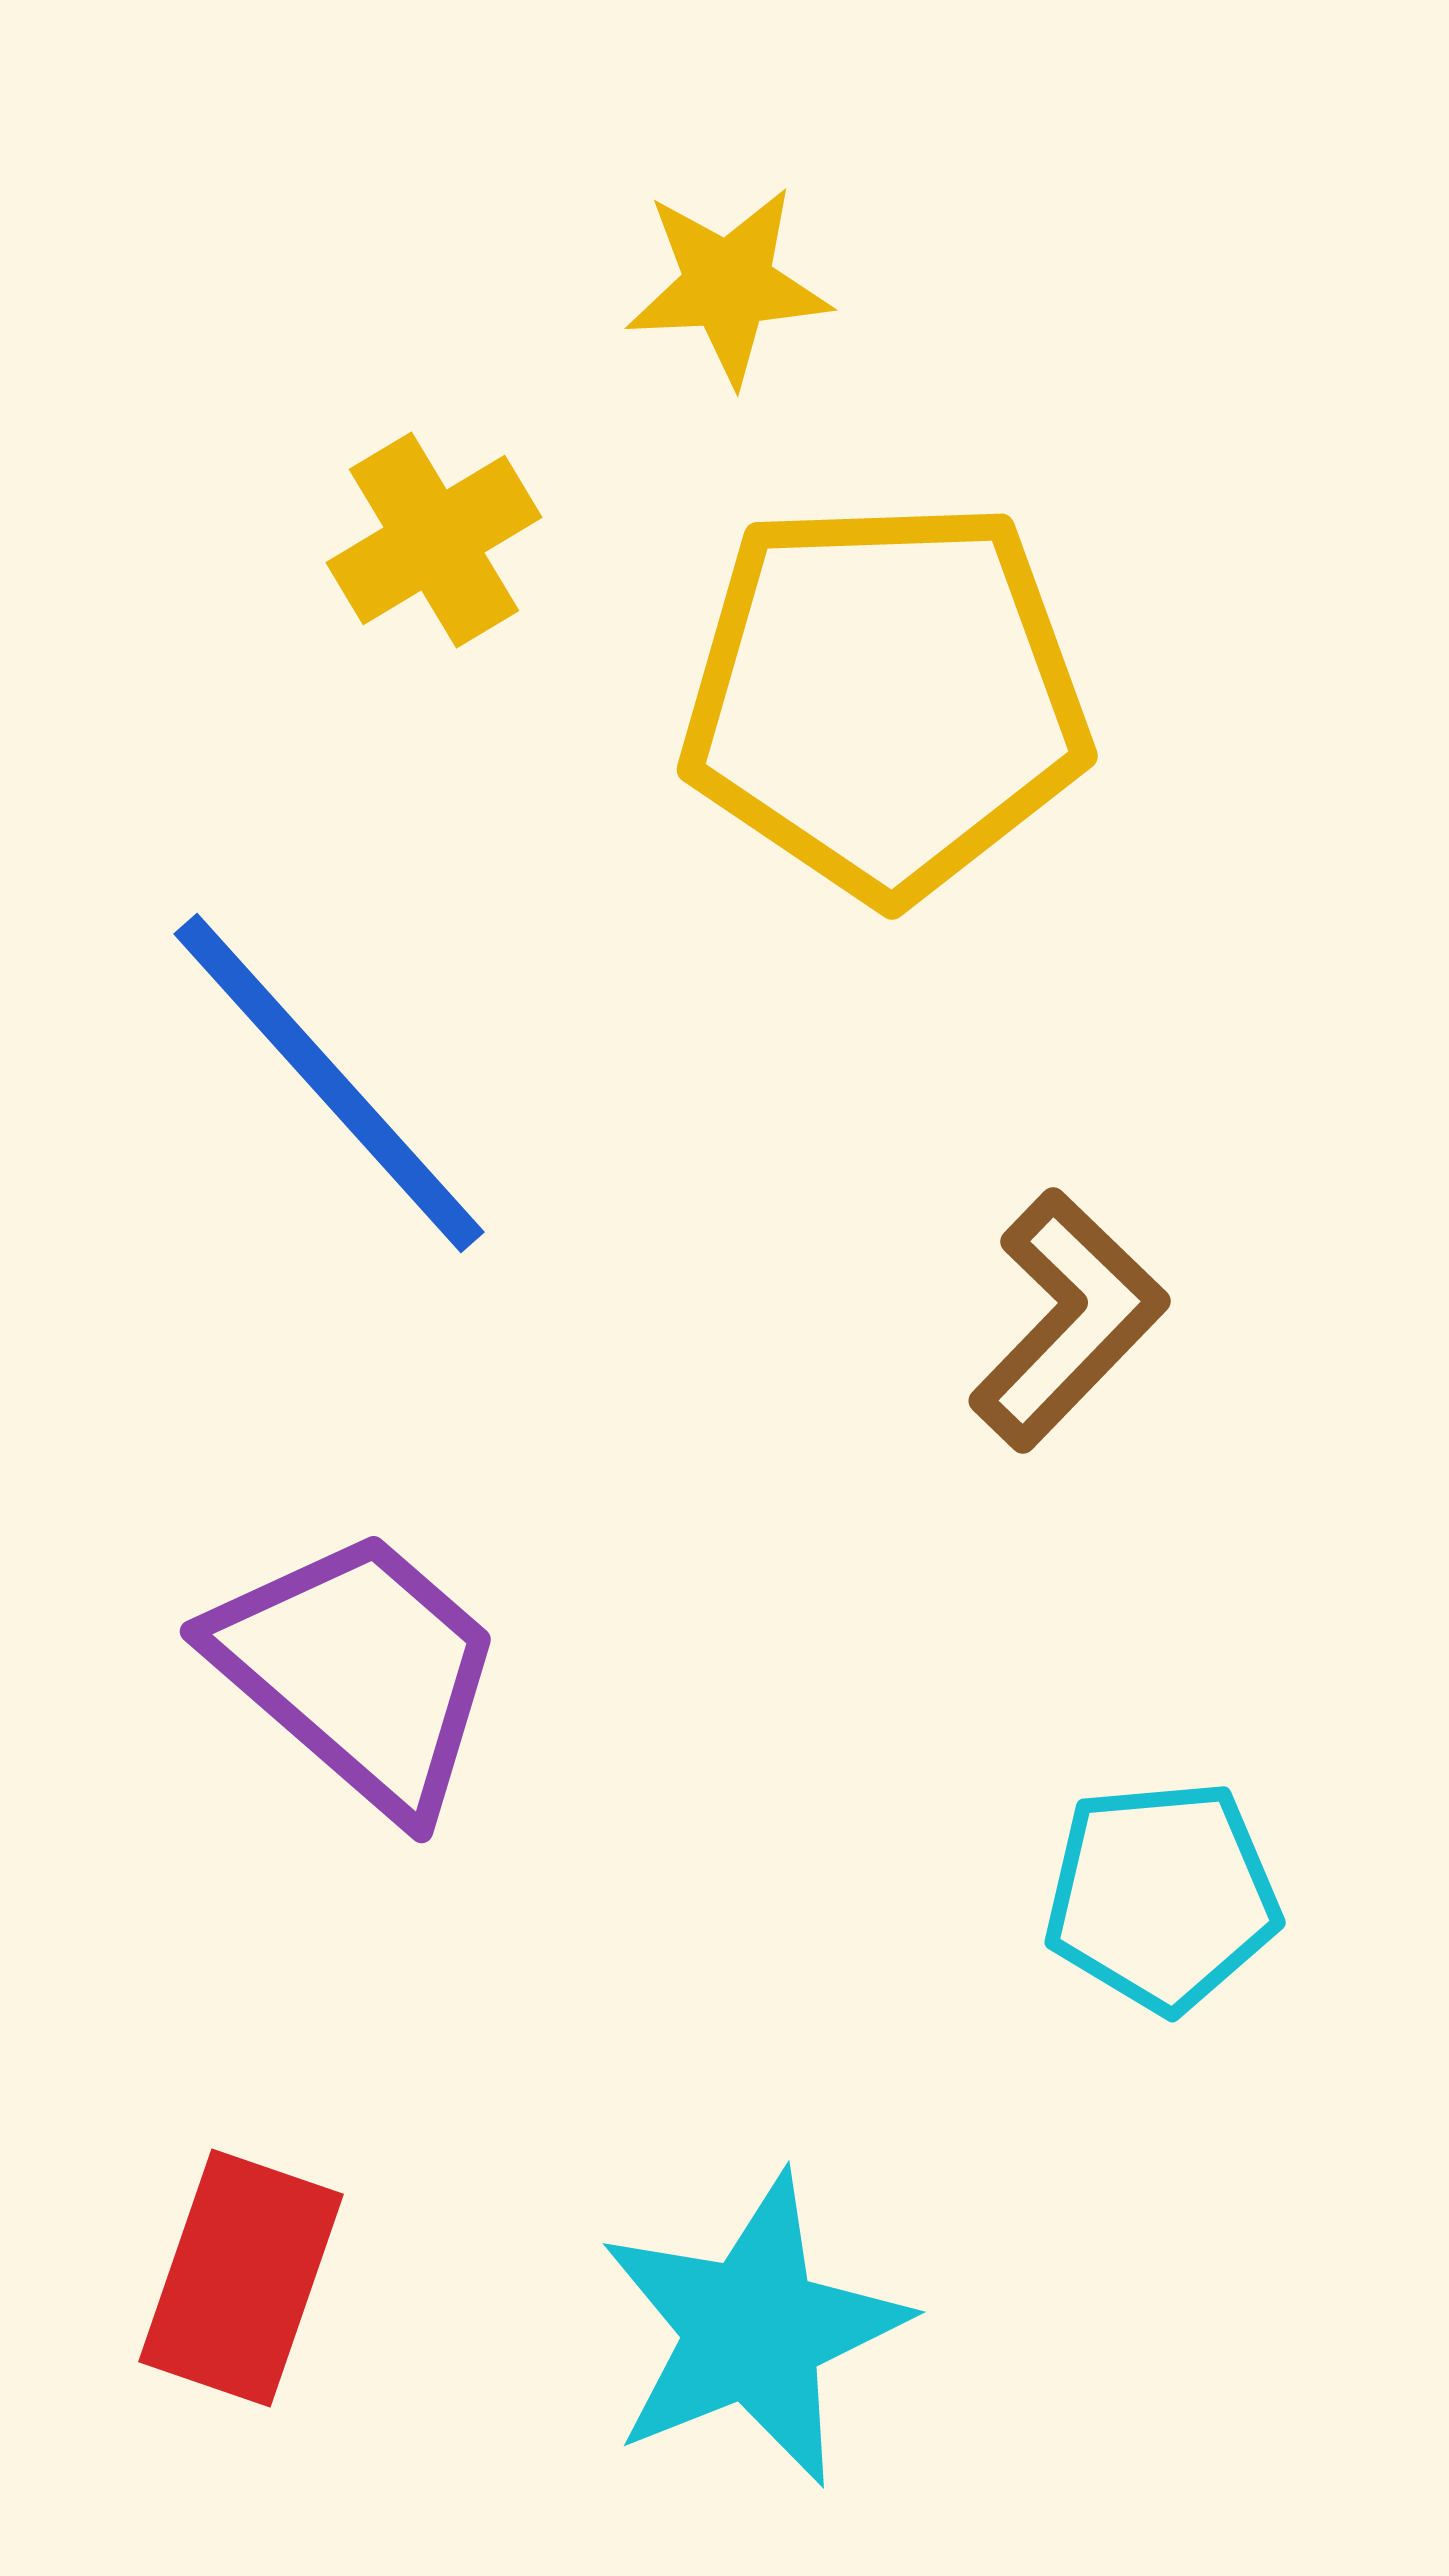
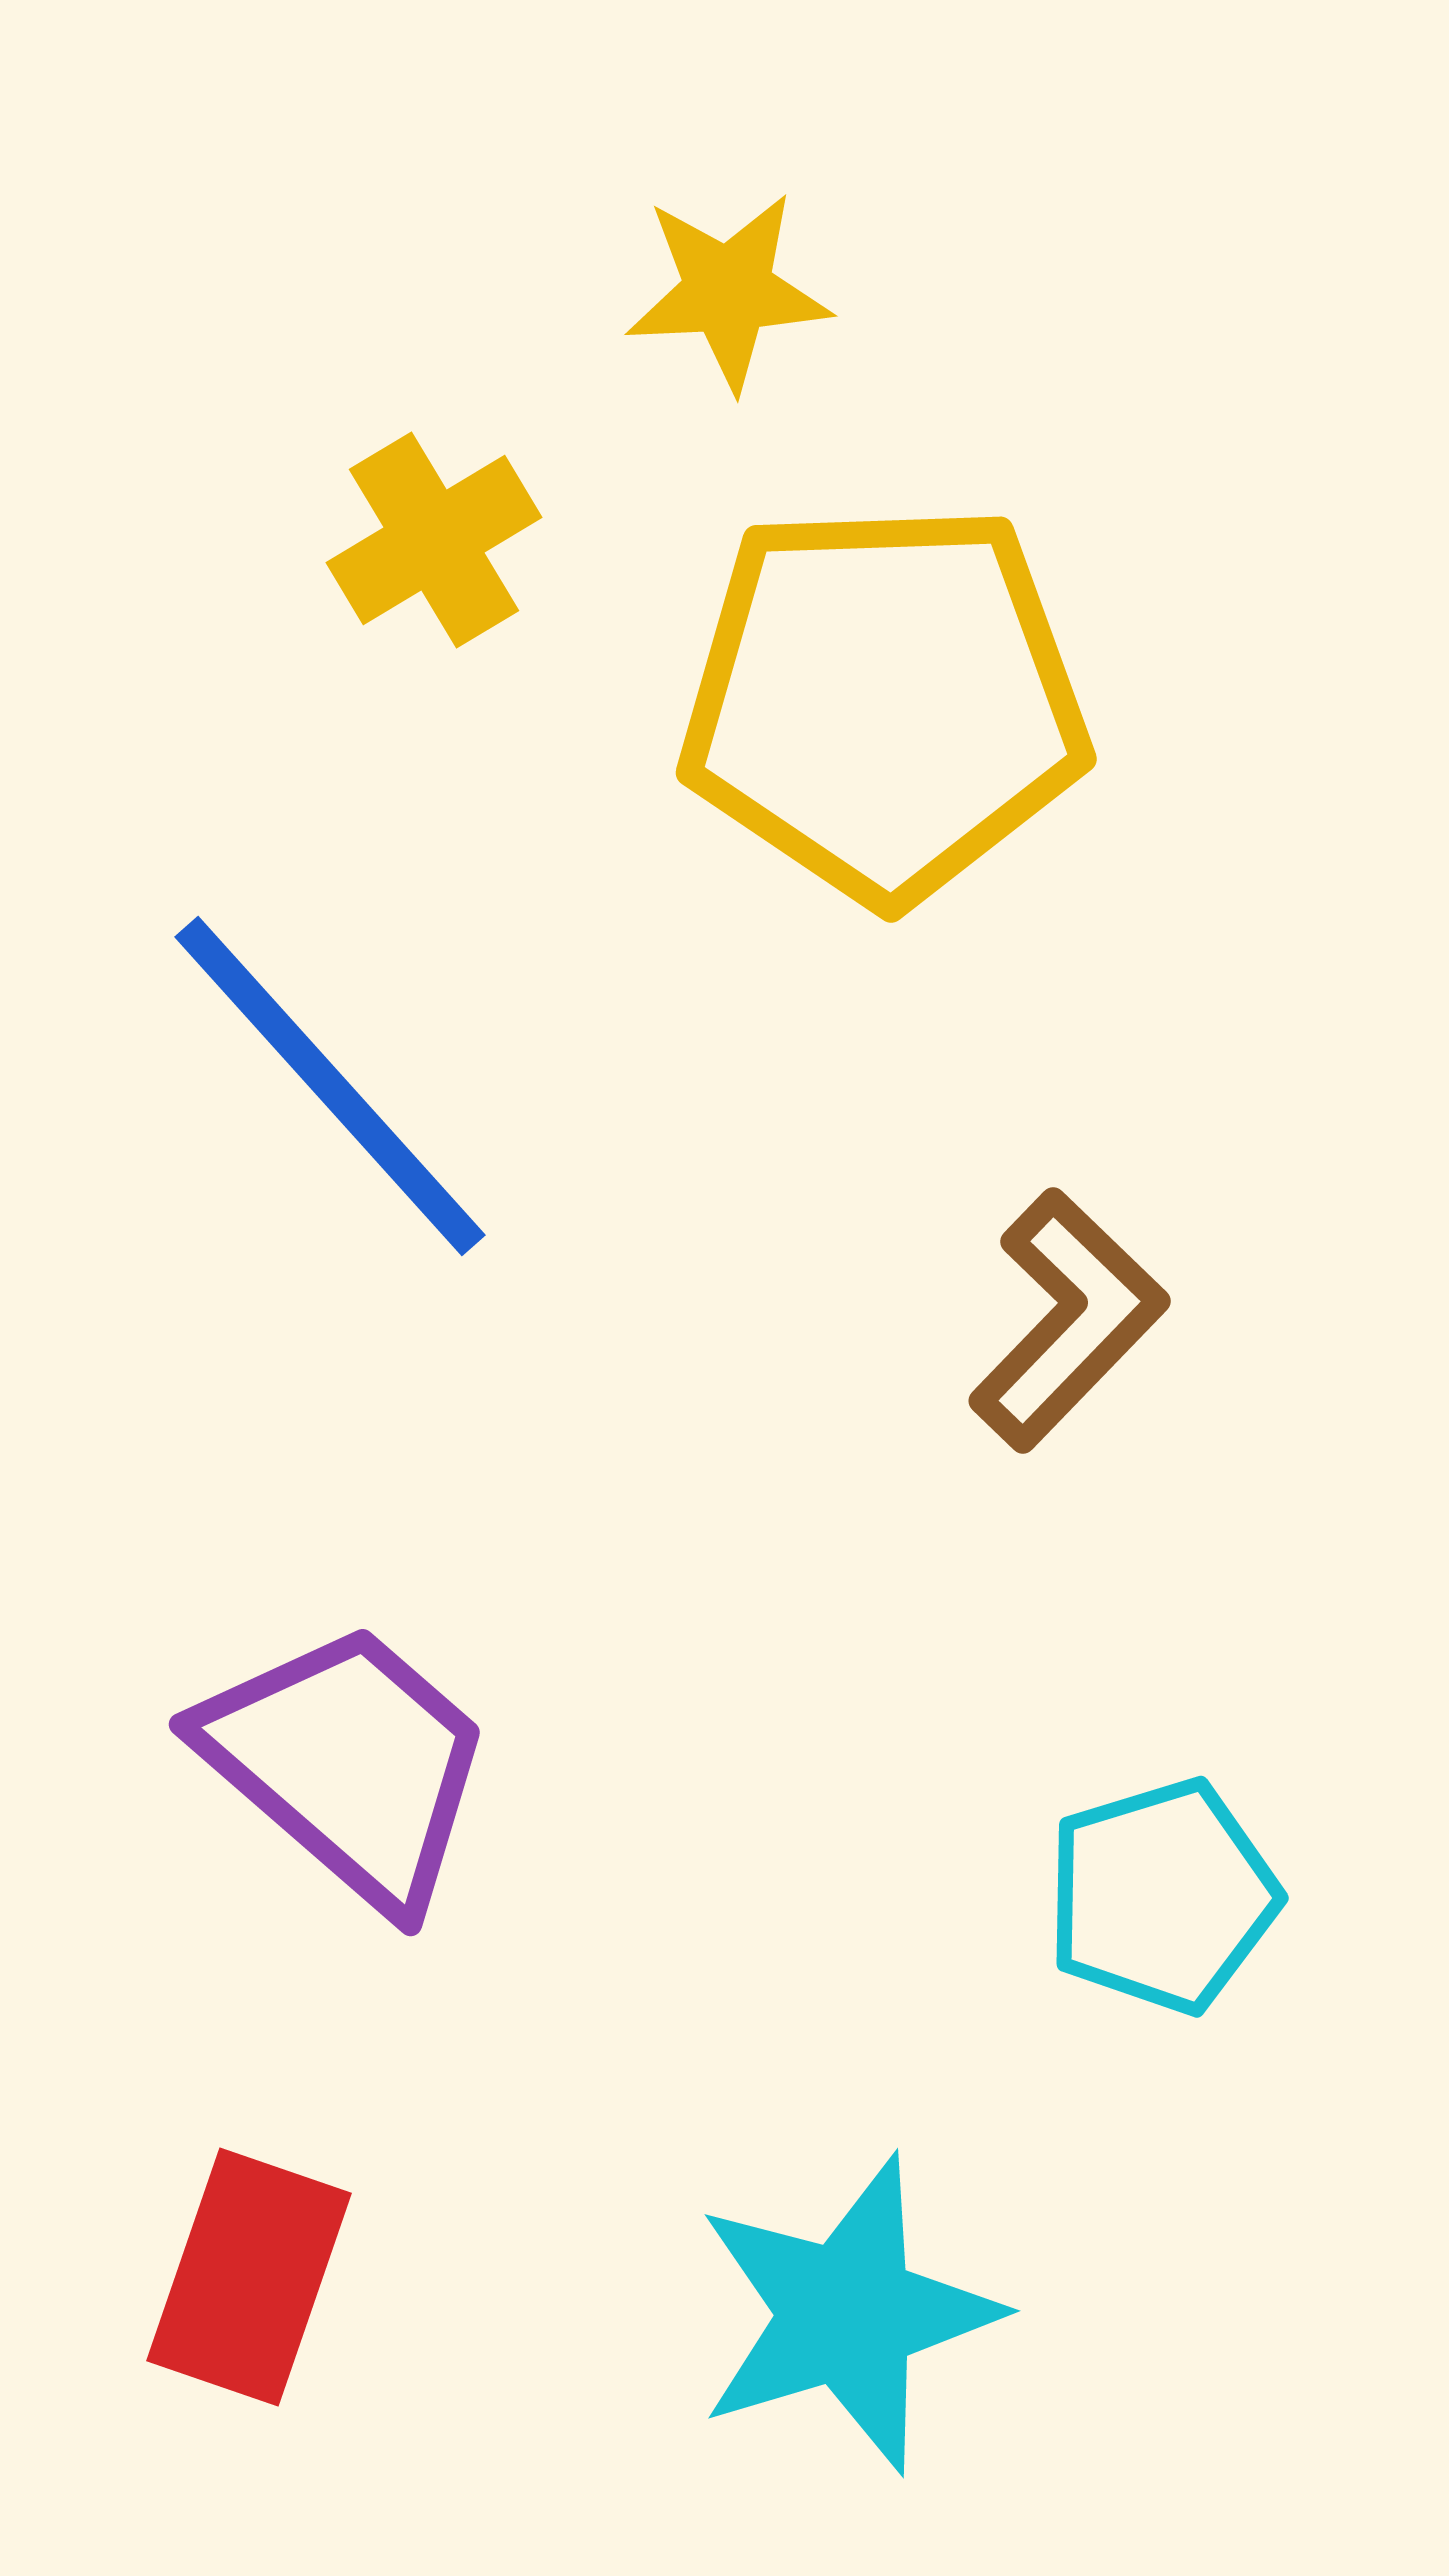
yellow star: moved 6 px down
yellow pentagon: moved 1 px left, 3 px down
blue line: moved 1 px right, 3 px down
purple trapezoid: moved 11 px left, 93 px down
cyan pentagon: rotated 12 degrees counterclockwise
red rectangle: moved 8 px right, 1 px up
cyan star: moved 94 px right, 16 px up; rotated 5 degrees clockwise
